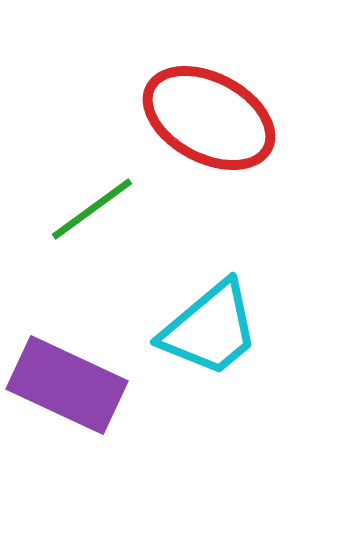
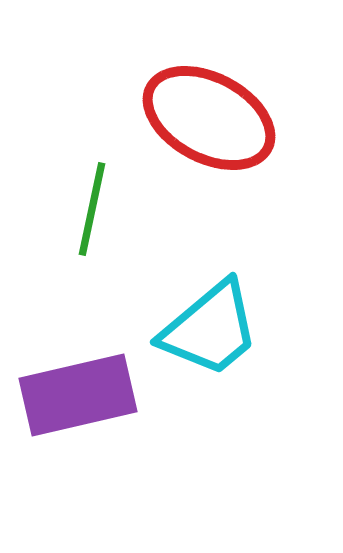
green line: rotated 42 degrees counterclockwise
purple rectangle: moved 11 px right, 10 px down; rotated 38 degrees counterclockwise
